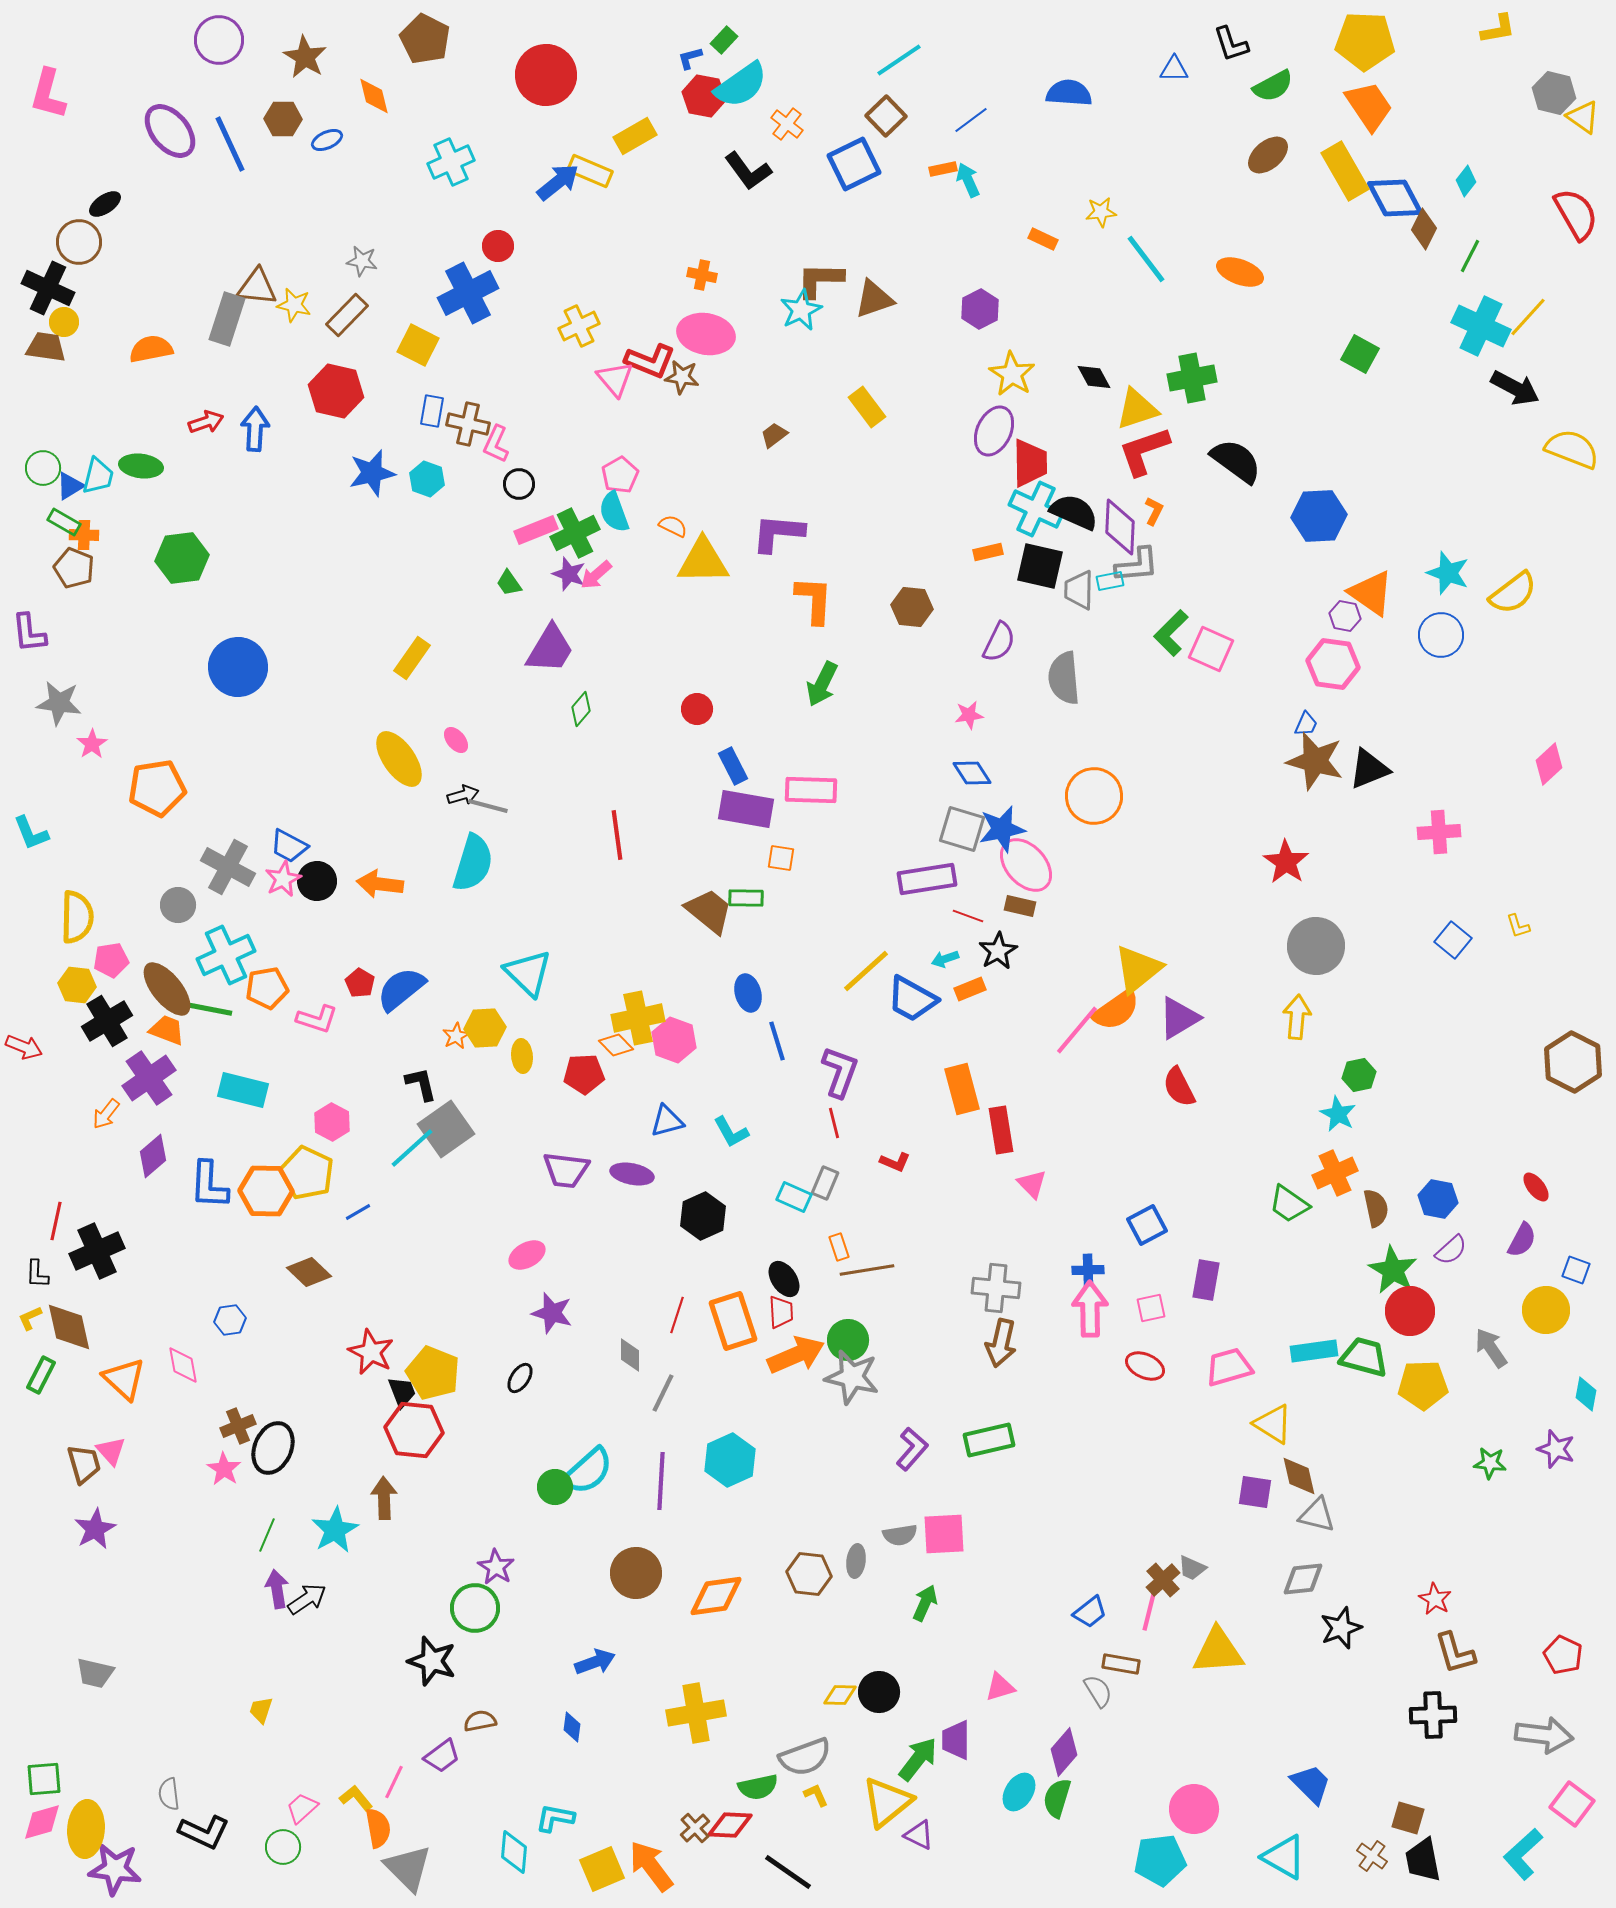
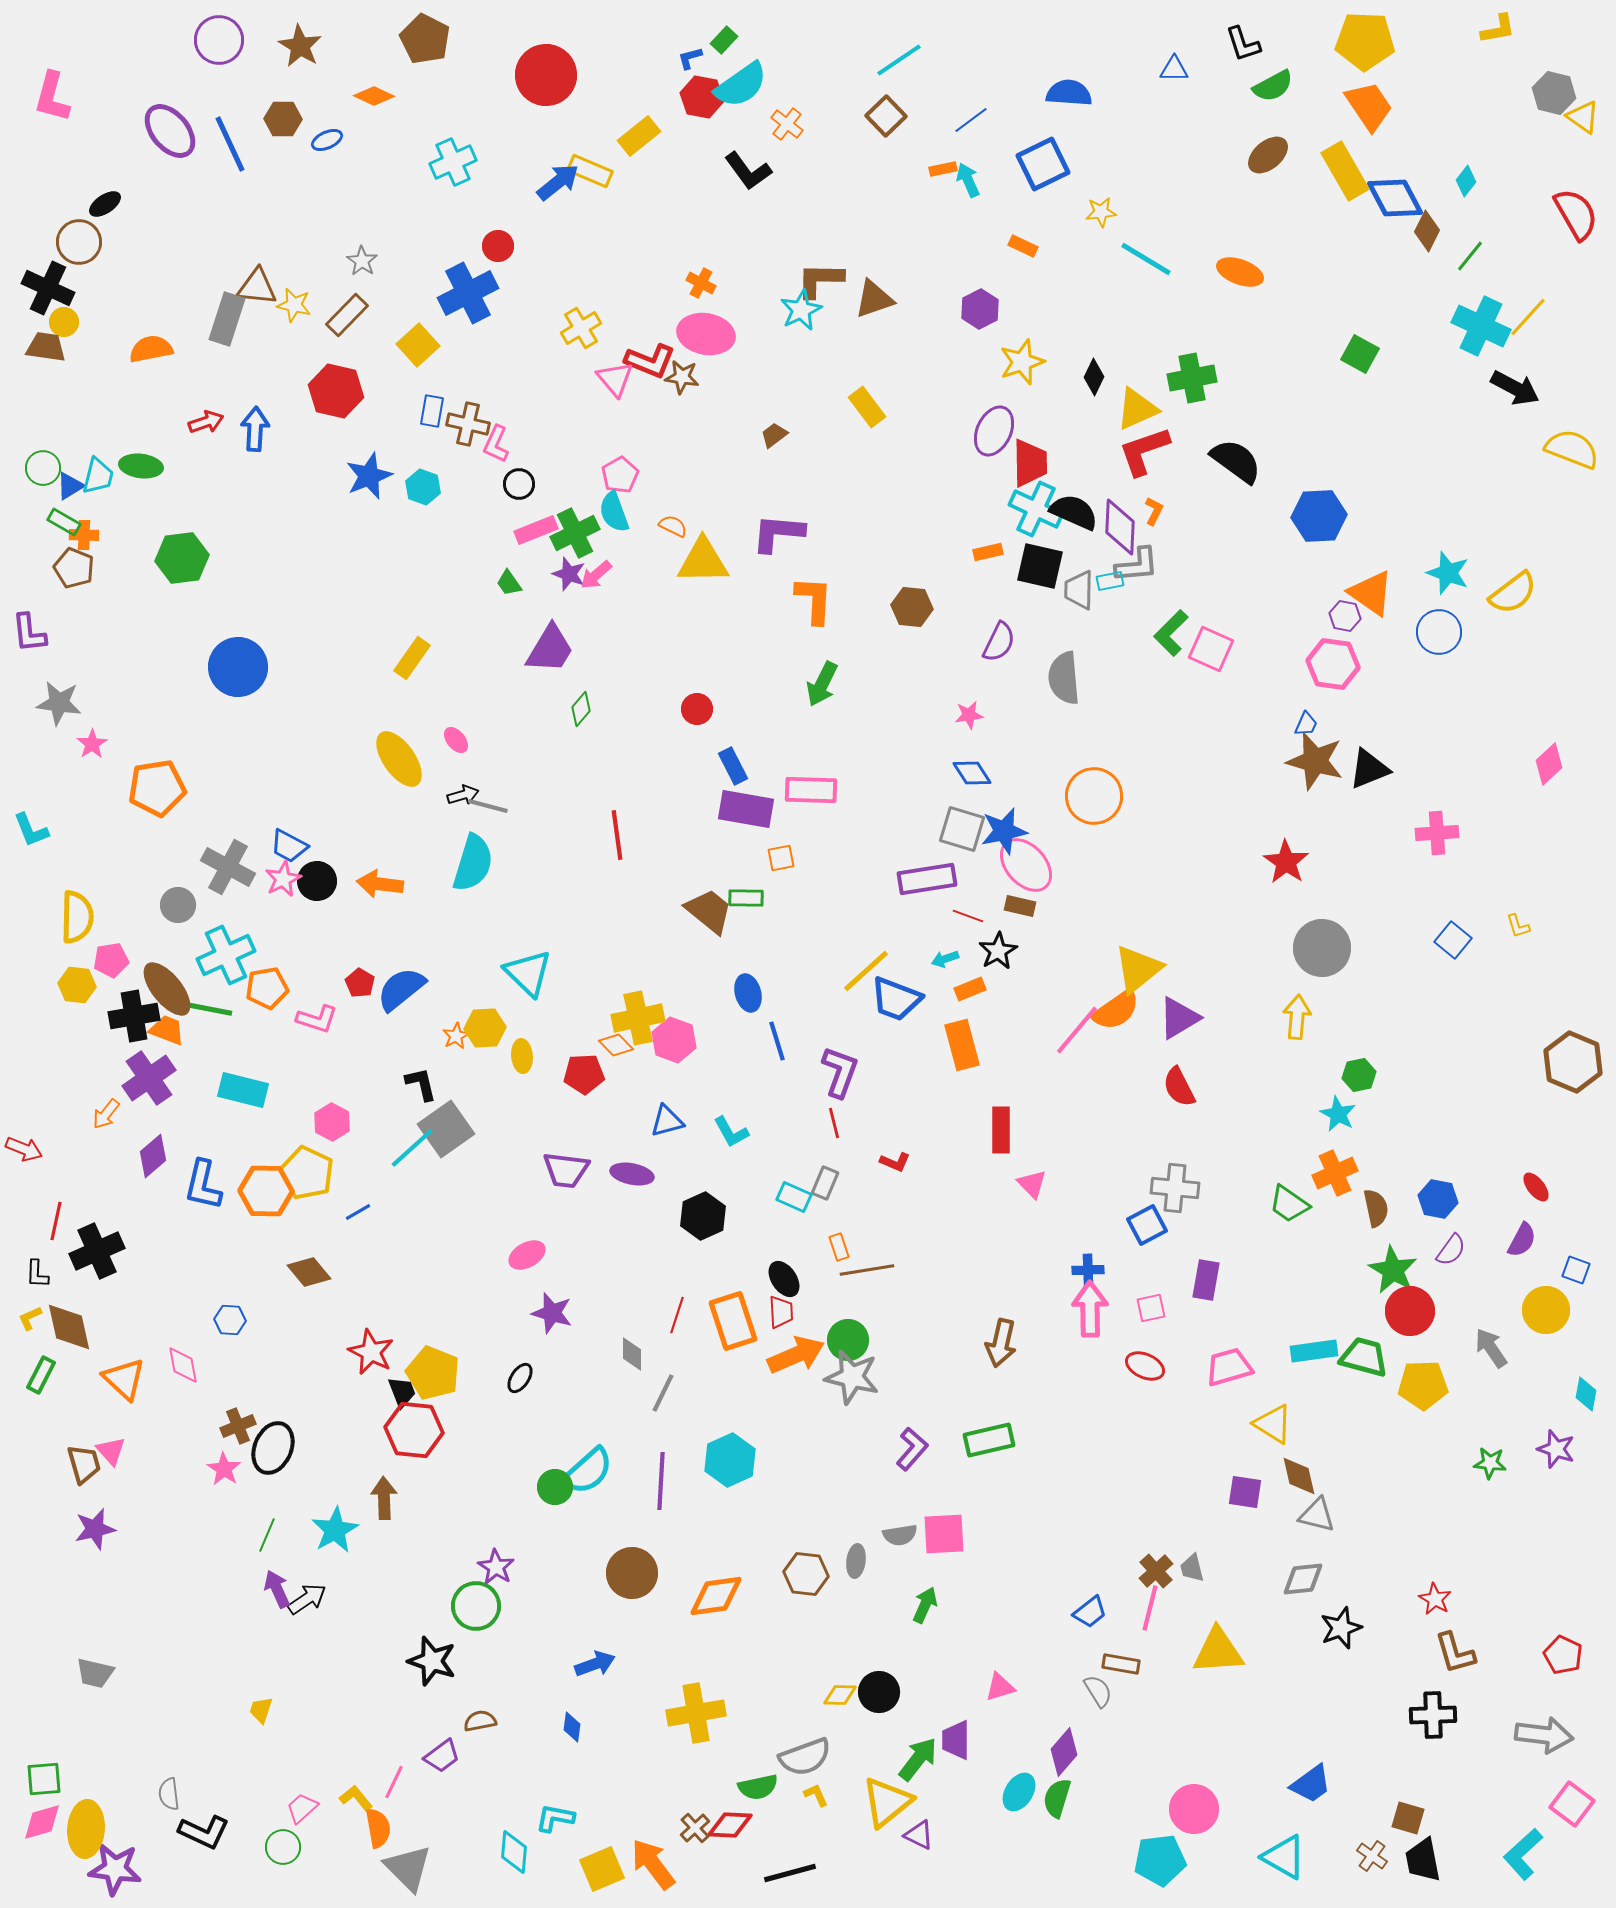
black L-shape at (1231, 44): moved 12 px right
brown star at (305, 57): moved 5 px left, 11 px up
pink L-shape at (48, 94): moved 4 px right, 3 px down
orange diamond at (374, 96): rotated 51 degrees counterclockwise
red hexagon at (704, 96): moved 2 px left, 1 px down
yellow rectangle at (635, 136): moved 4 px right; rotated 9 degrees counterclockwise
cyan cross at (451, 162): moved 2 px right
blue square at (854, 164): moved 189 px right
brown diamond at (1424, 229): moved 3 px right, 2 px down
orange rectangle at (1043, 239): moved 20 px left, 7 px down
green line at (1470, 256): rotated 12 degrees clockwise
cyan line at (1146, 259): rotated 22 degrees counterclockwise
gray star at (362, 261): rotated 24 degrees clockwise
orange cross at (702, 275): moved 1 px left, 8 px down; rotated 16 degrees clockwise
yellow cross at (579, 326): moved 2 px right, 2 px down; rotated 6 degrees counterclockwise
yellow square at (418, 345): rotated 21 degrees clockwise
yellow star at (1012, 374): moved 10 px right, 12 px up; rotated 21 degrees clockwise
black diamond at (1094, 377): rotated 54 degrees clockwise
yellow triangle at (1137, 409): rotated 6 degrees counterclockwise
blue star at (372, 473): moved 3 px left, 3 px down; rotated 9 degrees counterclockwise
cyan hexagon at (427, 479): moved 4 px left, 8 px down
blue circle at (1441, 635): moved 2 px left, 3 px up
blue star at (1002, 829): moved 2 px right, 2 px down
pink cross at (1439, 832): moved 2 px left, 1 px down
cyan L-shape at (31, 833): moved 3 px up
orange square at (781, 858): rotated 20 degrees counterclockwise
gray circle at (1316, 946): moved 6 px right, 2 px down
blue trapezoid at (912, 999): moved 16 px left; rotated 8 degrees counterclockwise
black cross at (107, 1021): moved 27 px right, 5 px up; rotated 21 degrees clockwise
red arrow at (24, 1047): moved 102 px down
brown hexagon at (1573, 1062): rotated 4 degrees counterclockwise
orange rectangle at (962, 1089): moved 44 px up
red rectangle at (1001, 1130): rotated 9 degrees clockwise
blue L-shape at (209, 1185): moved 6 px left; rotated 10 degrees clockwise
purple semicircle at (1451, 1250): rotated 12 degrees counterclockwise
brown diamond at (309, 1272): rotated 6 degrees clockwise
gray cross at (996, 1288): moved 179 px right, 100 px up
blue hexagon at (230, 1320): rotated 12 degrees clockwise
gray diamond at (630, 1355): moved 2 px right, 1 px up
purple square at (1255, 1492): moved 10 px left
purple star at (95, 1529): rotated 15 degrees clockwise
gray trapezoid at (1192, 1568): rotated 52 degrees clockwise
brown circle at (636, 1573): moved 4 px left
brown hexagon at (809, 1574): moved 3 px left
brown cross at (1163, 1580): moved 7 px left, 9 px up
purple arrow at (277, 1589): rotated 15 degrees counterclockwise
green arrow at (925, 1603): moved 2 px down
green circle at (475, 1608): moved 1 px right, 2 px up
blue arrow at (595, 1662): moved 2 px down
blue trapezoid at (1311, 1784): rotated 99 degrees clockwise
orange arrow at (651, 1866): moved 2 px right, 2 px up
black line at (788, 1872): moved 2 px right, 1 px down; rotated 50 degrees counterclockwise
